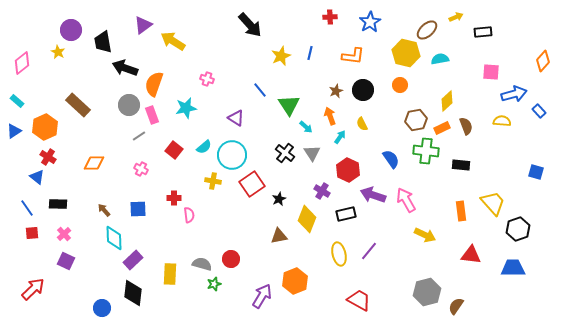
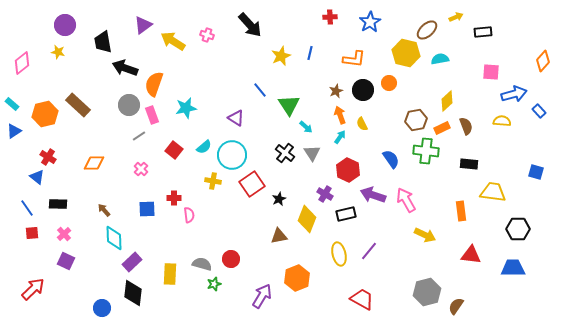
purple circle at (71, 30): moved 6 px left, 5 px up
yellow star at (58, 52): rotated 16 degrees counterclockwise
orange L-shape at (353, 56): moved 1 px right, 3 px down
pink cross at (207, 79): moved 44 px up
orange circle at (400, 85): moved 11 px left, 2 px up
cyan rectangle at (17, 101): moved 5 px left, 3 px down
orange arrow at (330, 116): moved 10 px right, 1 px up
orange hexagon at (45, 127): moved 13 px up; rotated 10 degrees clockwise
black rectangle at (461, 165): moved 8 px right, 1 px up
pink cross at (141, 169): rotated 16 degrees clockwise
purple cross at (322, 191): moved 3 px right, 3 px down
yellow trapezoid at (493, 203): moved 11 px up; rotated 40 degrees counterclockwise
blue square at (138, 209): moved 9 px right
black hexagon at (518, 229): rotated 20 degrees clockwise
purple rectangle at (133, 260): moved 1 px left, 2 px down
orange hexagon at (295, 281): moved 2 px right, 3 px up
red trapezoid at (359, 300): moved 3 px right, 1 px up
